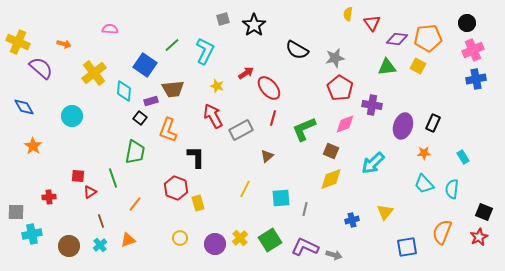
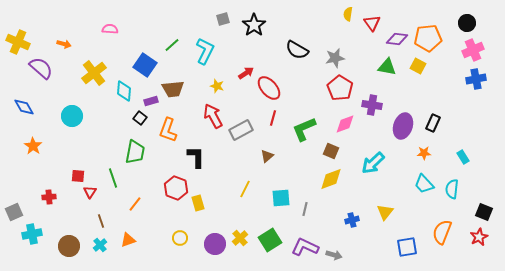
green triangle at (387, 67): rotated 18 degrees clockwise
red triangle at (90, 192): rotated 24 degrees counterclockwise
gray square at (16, 212): moved 2 px left; rotated 24 degrees counterclockwise
